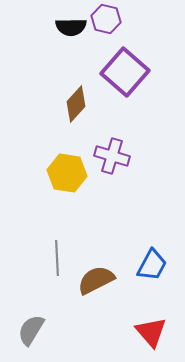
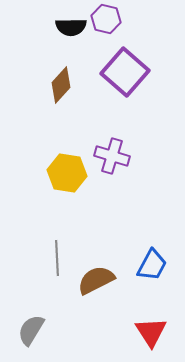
brown diamond: moved 15 px left, 19 px up
red triangle: rotated 8 degrees clockwise
